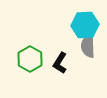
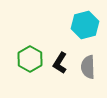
cyan hexagon: rotated 12 degrees counterclockwise
gray semicircle: moved 21 px down
